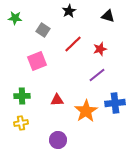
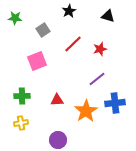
gray square: rotated 24 degrees clockwise
purple line: moved 4 px down
